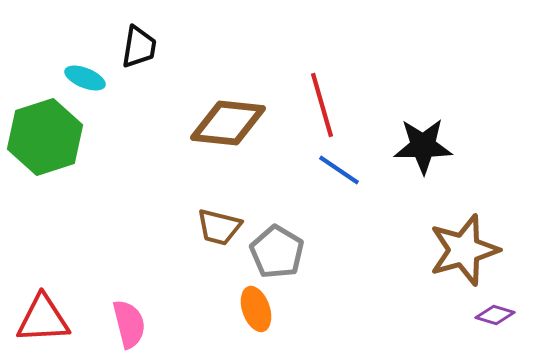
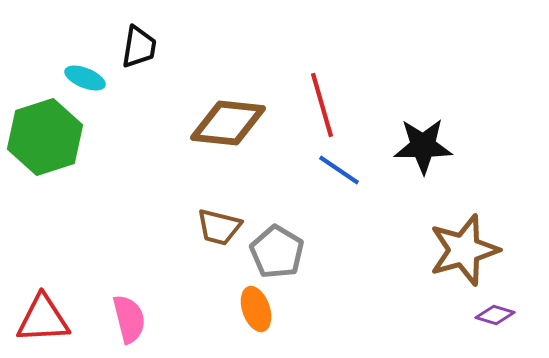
pink semicircle: moved 5 px up
